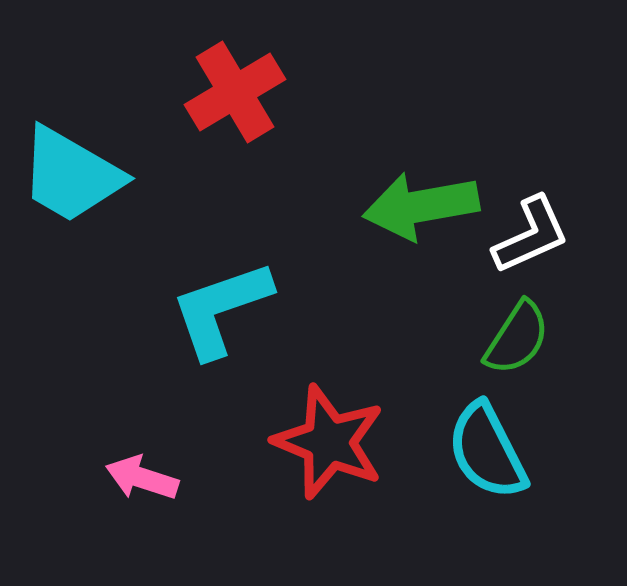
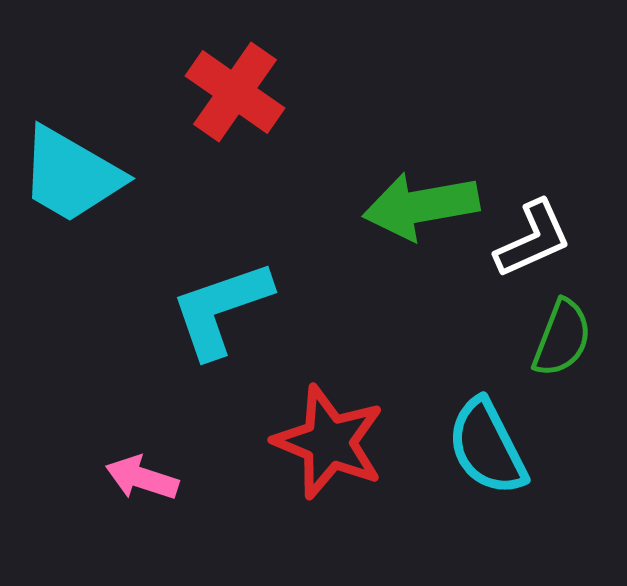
red cross: rotated 24 degrees counterclockwise
white L-shape: moved 2 px right, 4 px down
green semicircle: moved 45 px right; rotated 12 degrees counterclockwise
cyan semicircle: moved 4 px up
